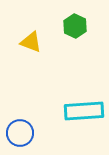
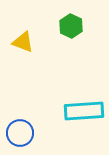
green hexagon: moved 4 px left
yellow triangle: moved 8 px left
